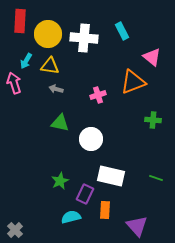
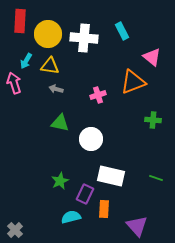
orange rectangle: moved 1 px left, 1 px up
